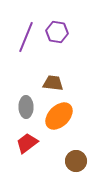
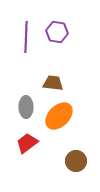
purple line: rotated 20 degrees counterclockwise
